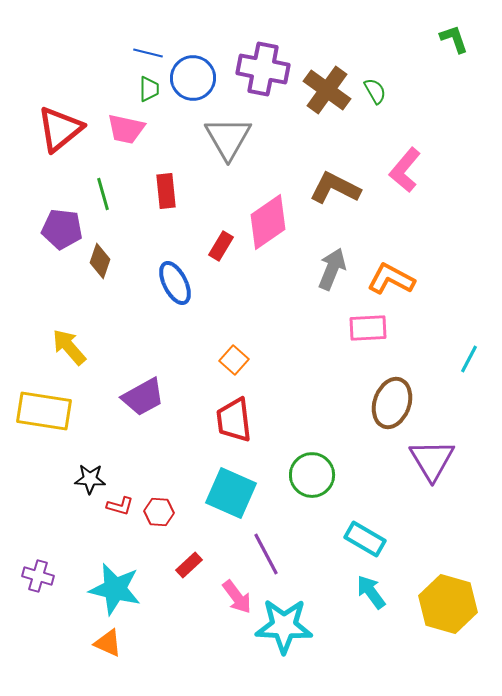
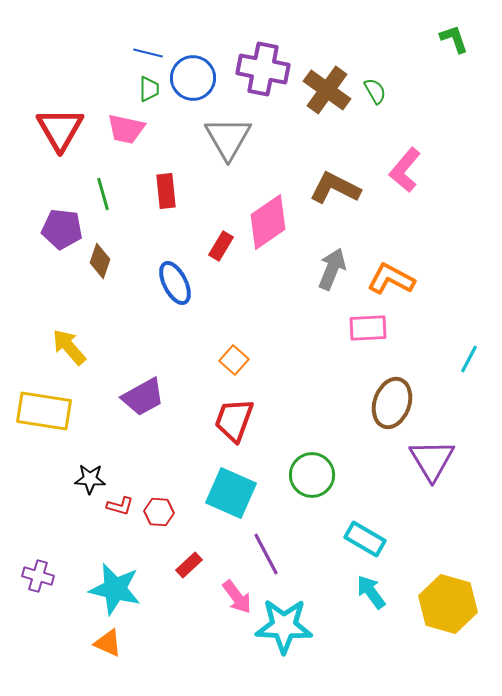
red triangle at (60, 129): rotated 21 degrees counterclockwise
red trapezoid at (234, 420): rotated 27 degrees clockwise
